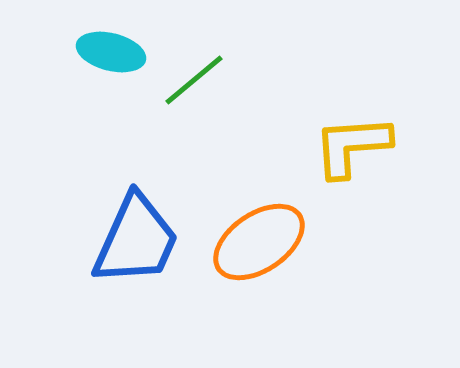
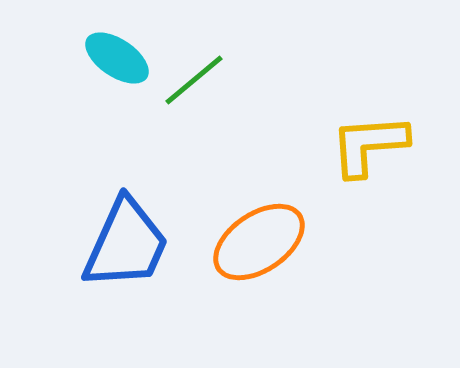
cyan ellipse: moved 6 px right, 6 px down; rotated 20 degrees clockwise
yellow L-shape: moved 17 px right, 1 px up
blue trapezoid: moved 10 px left, 4 px down
